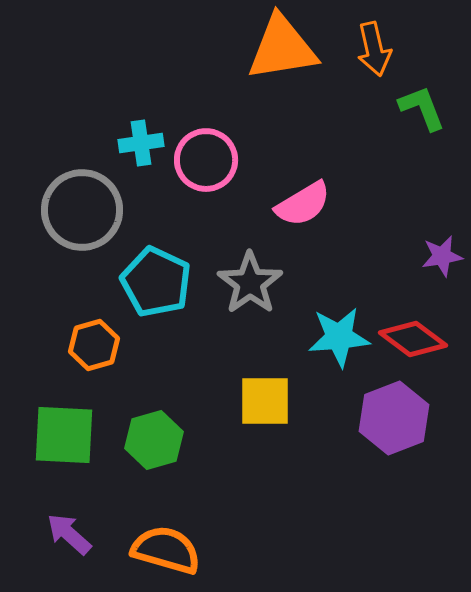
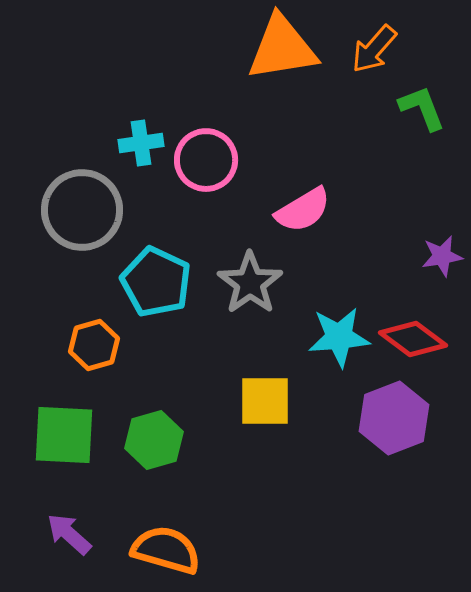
orange arrow: rotated 54 degrees clockwise
pink semicircle: moved 6 px down
